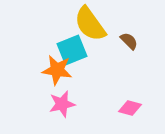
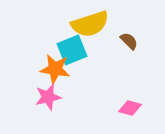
yellow semicircle: rotated 72 degrees counterclockwise
orange star: moved 2 px left, 1 px up
pink star: moved 14 px left, 7 px up
